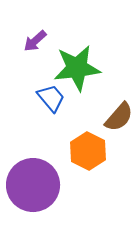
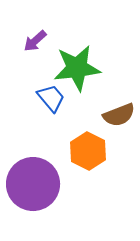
brown semicircle: moved 2 px up; rotated 28 degrees clockwise
purple circle: moved 1 px up
